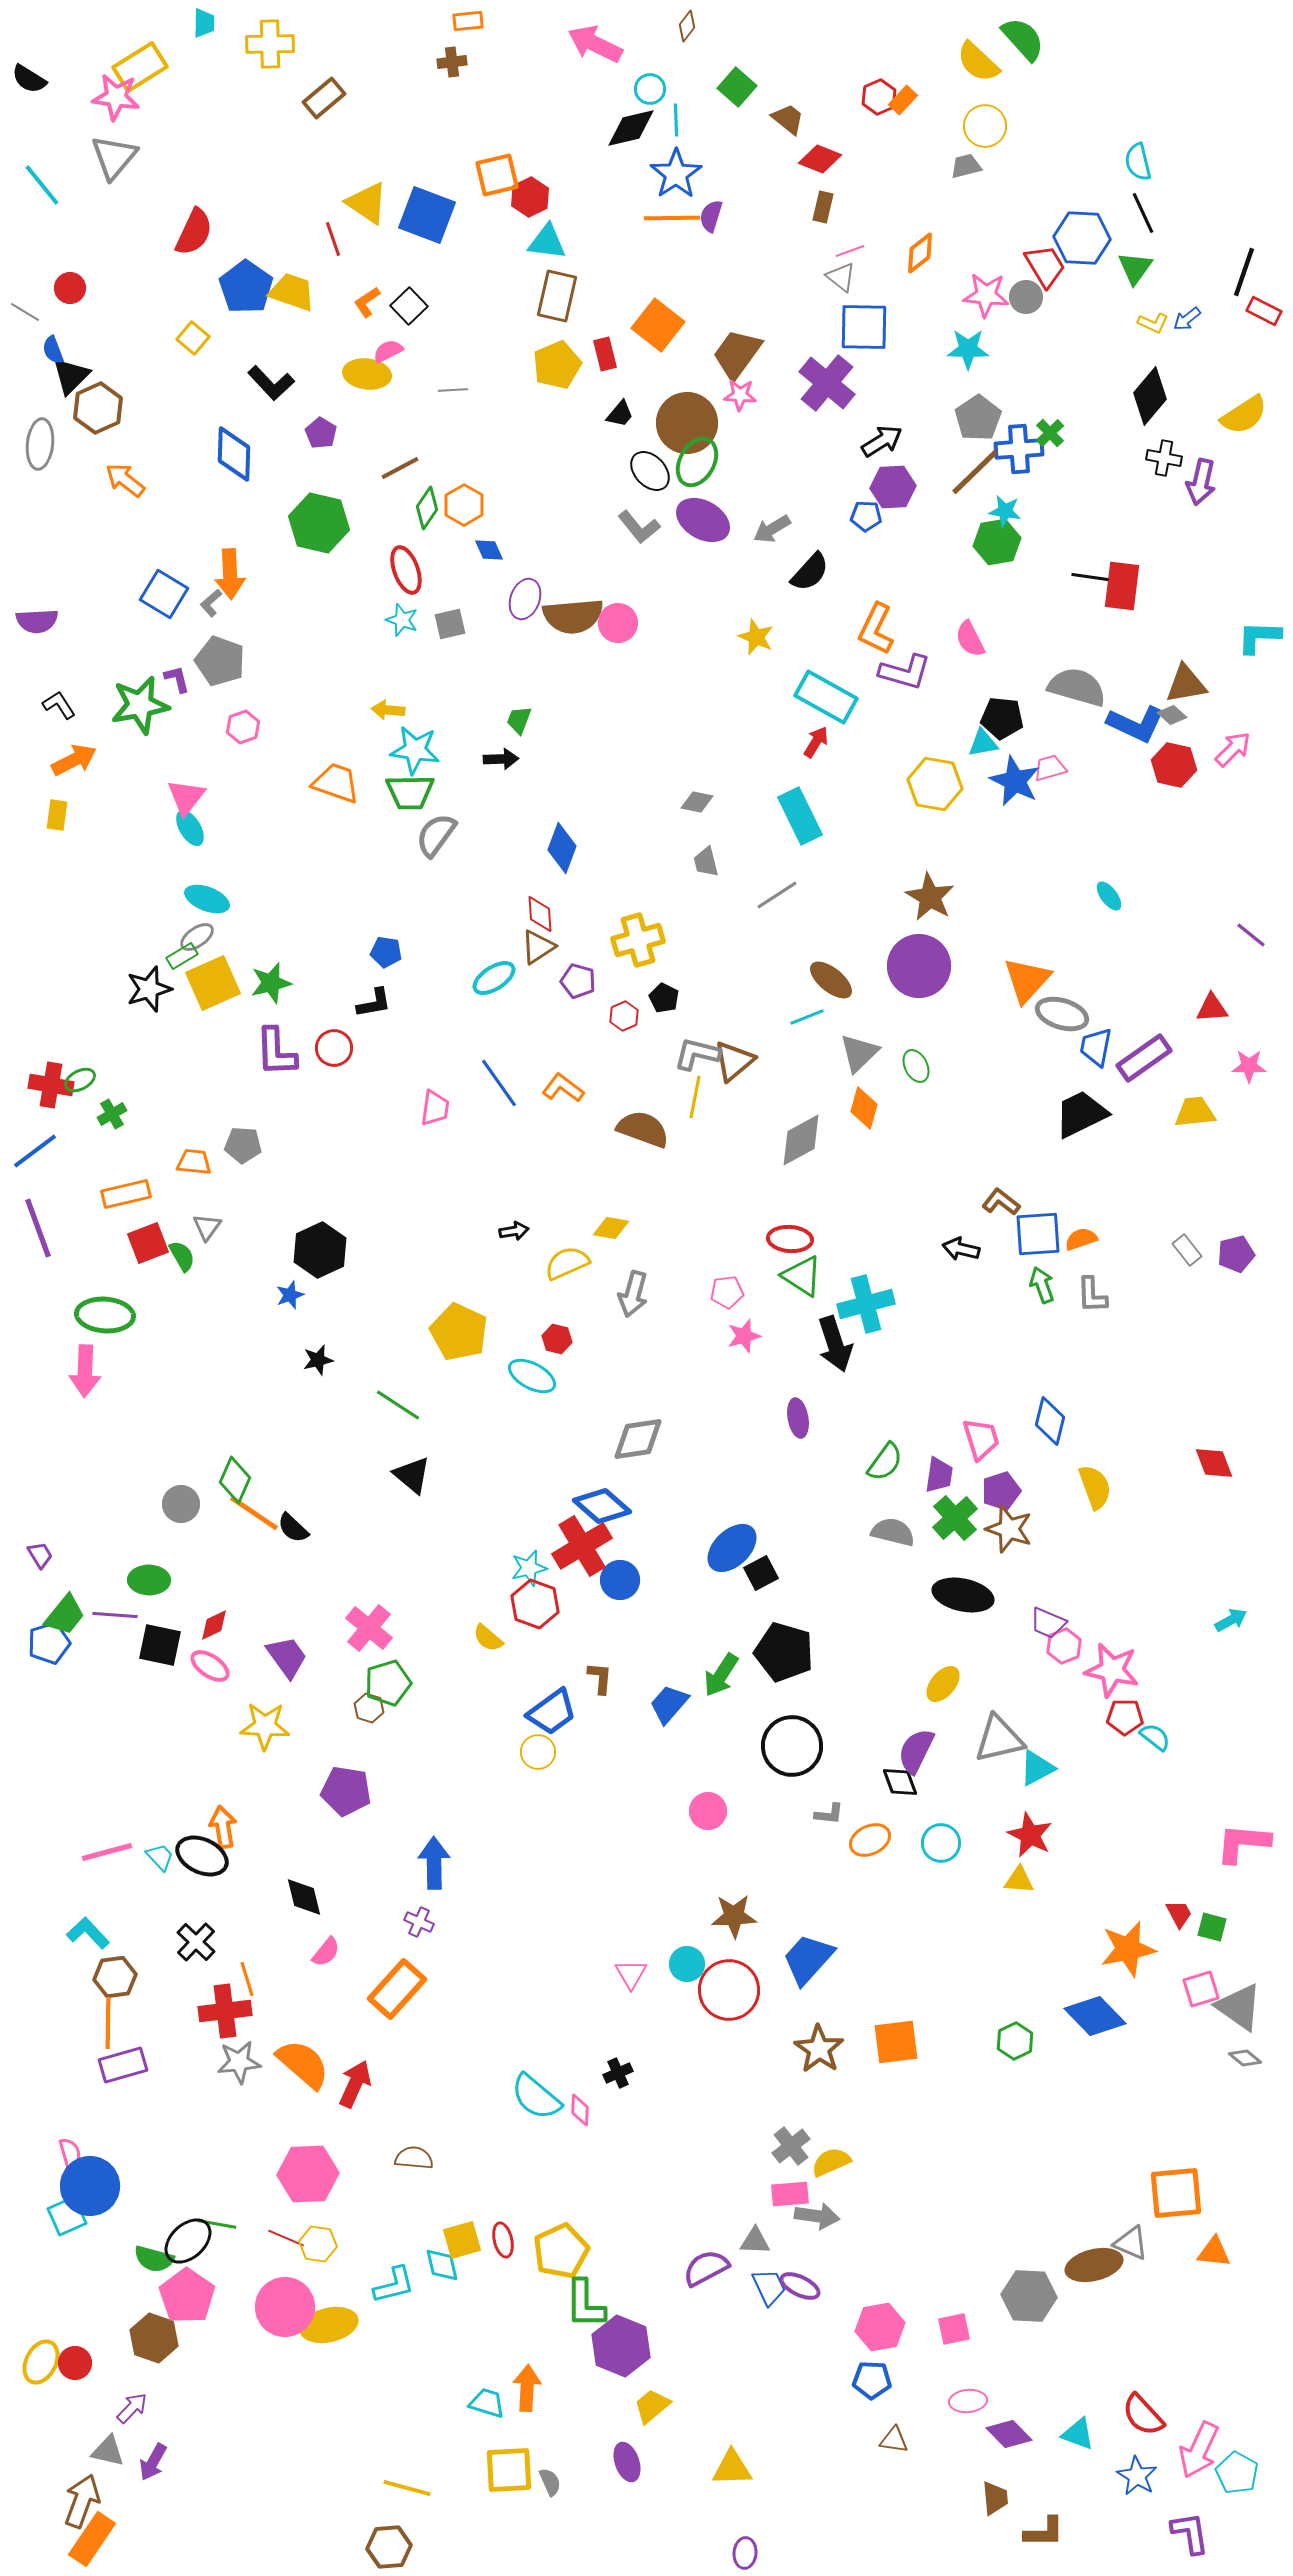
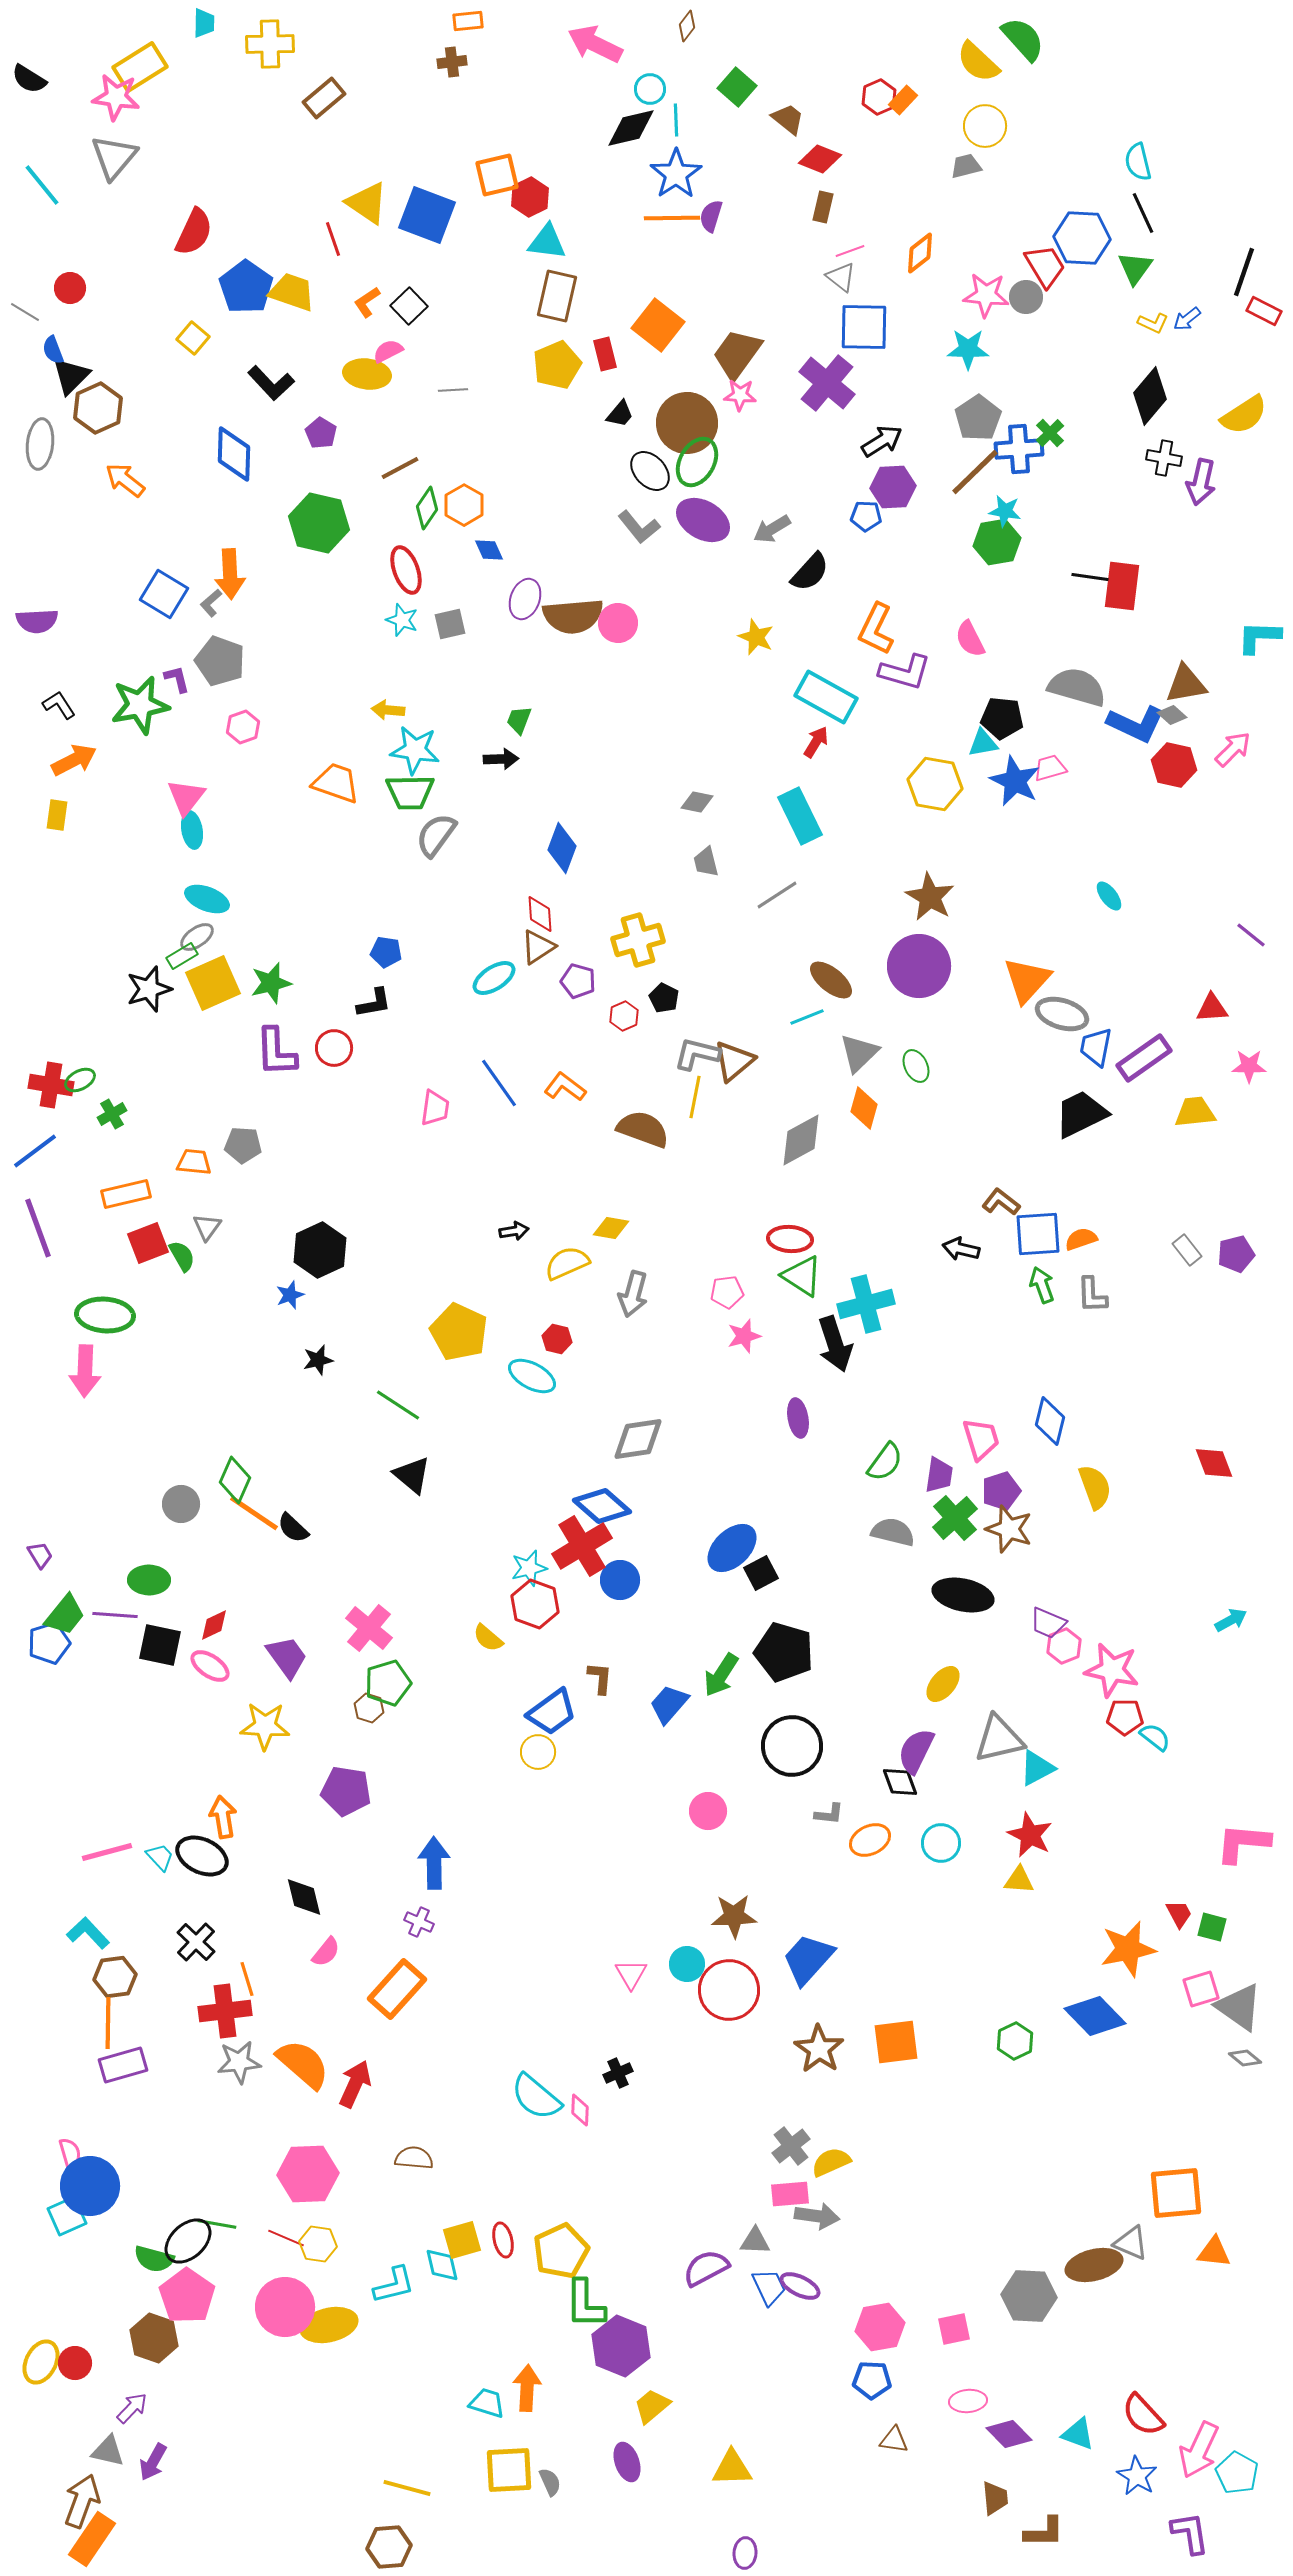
cyan ellipse at (190, 828): moved 2 px right, 2 px down; rotated 21 degrees clockwise
orange L-shape at (563, 1088): moved 2 px right, 1 px up
orange arrow at (223, 1827): moved 10 px up
